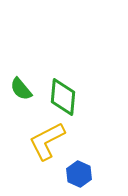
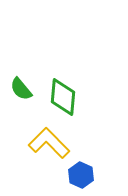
yellow L-shape: moved 2 px right, 2 px down; rotated 72 degrees clockwise
blue hexagon: moved 2 px right, 1 px down
